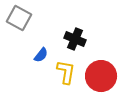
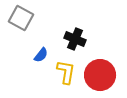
gray square: moved 2 px right
red circle: moved 1 px left, 1 px up
